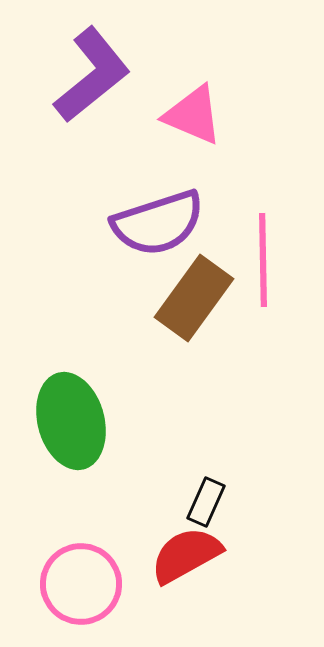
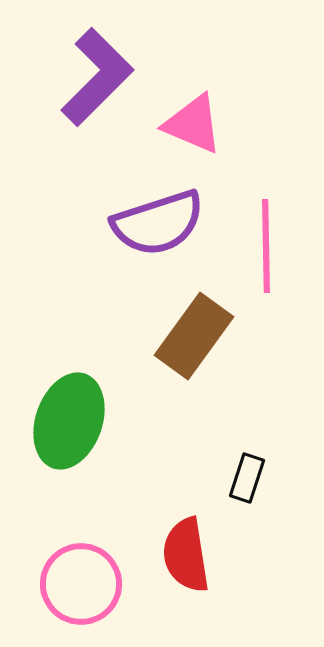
purple L-shape: moved 5 px right, 2 px down; rotated 6 degrees counterclockwise
pink triangle: moved 9 px down
pink line: moved 3 px right, 14 px up
brown rectangle: moved 38 px down
green ellipse: moved 2 px left; rotated 34 degrees clockwise
black rectangle: moved 41 px right, 24 px up; rotated 6 degrees counterclockwise
red semicircle: rotated 70 degrees counterclockwise
